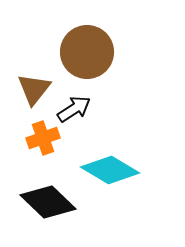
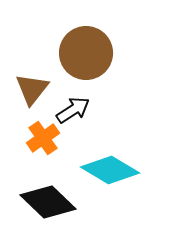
brown circle: moved 1 px left, 1 px down
brown triangle: moved 2 px left
black arrow: moved 1 px left, 1 px down
orange cross: rotated 16 degrees counterclockwise
